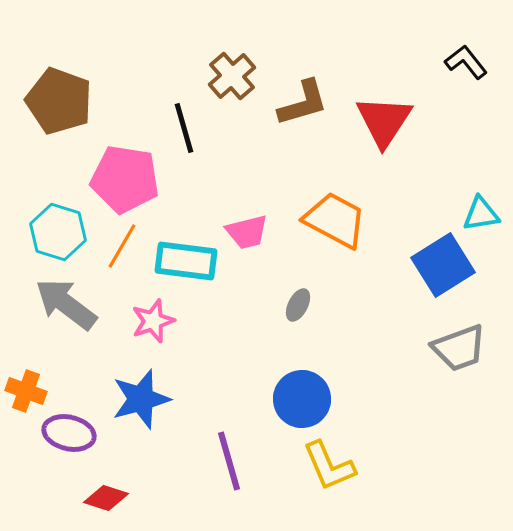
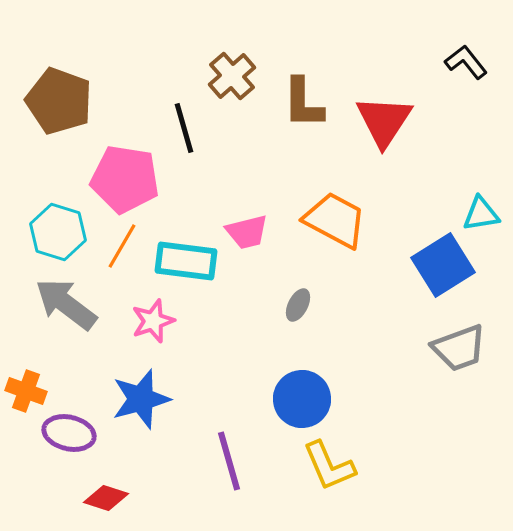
brown L-shape: rotated 106 degrees clockwise
